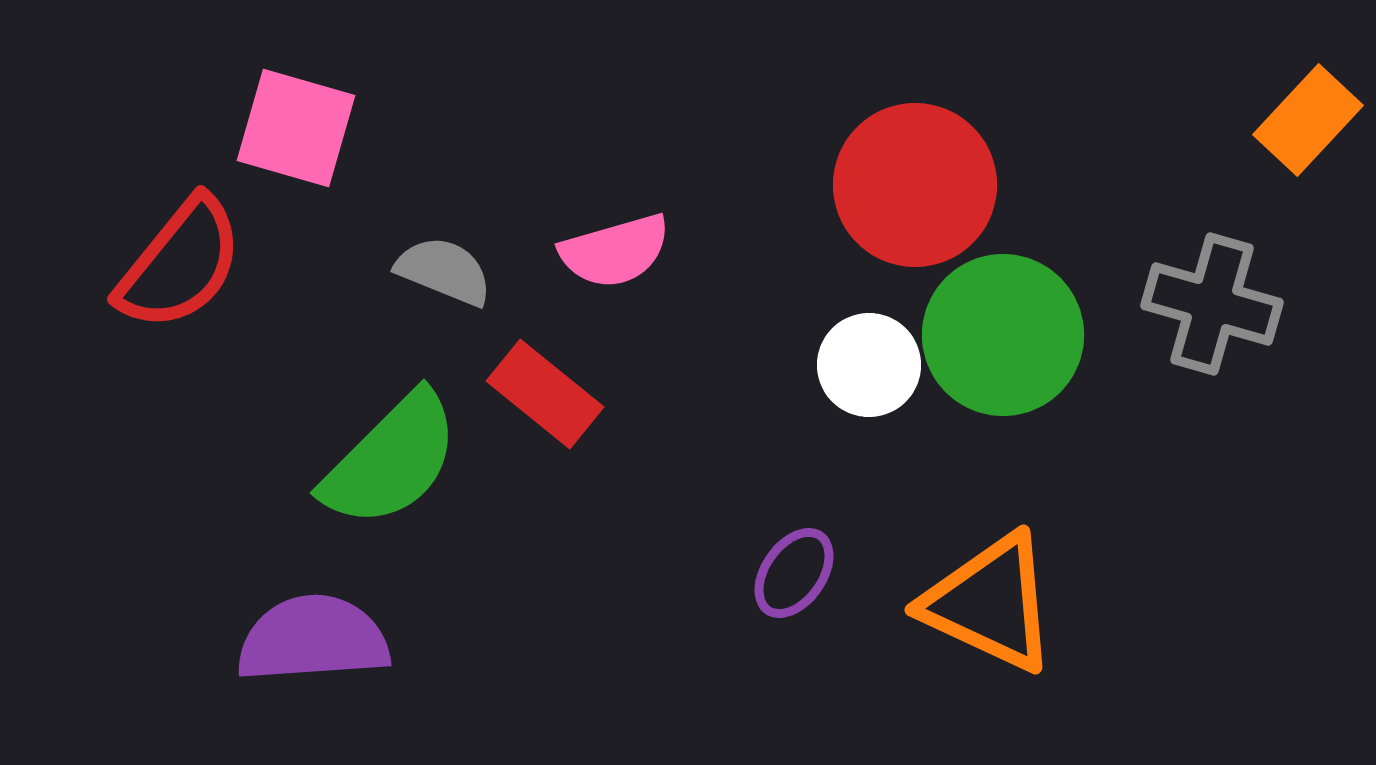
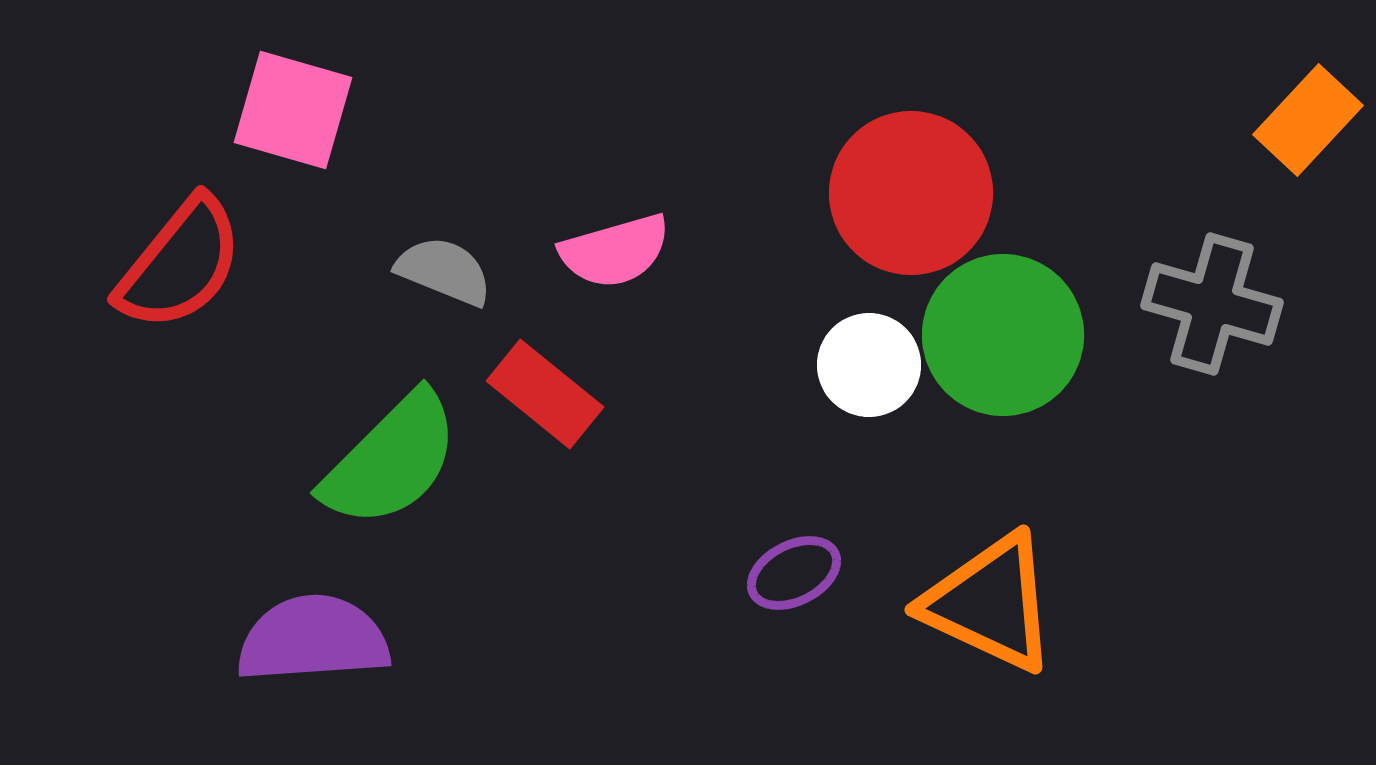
pink square: moved 3 px left, 18 px up
red circle: moved 4 px left, 8 px down
purple ellipse: rotated 28 degrees clockwise
